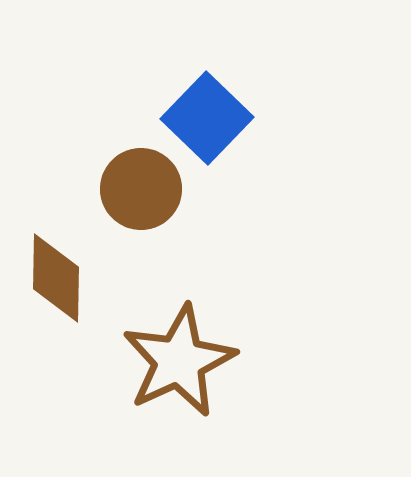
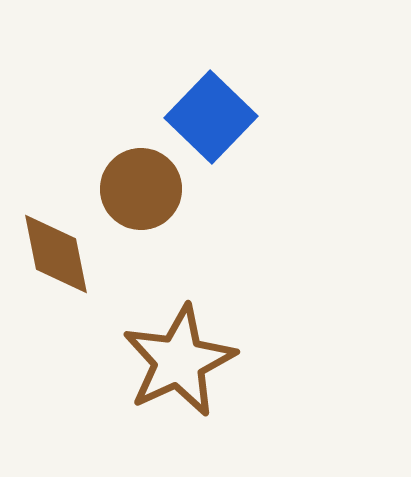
blue square: moved 4 px right, 1 px up
brown diamond: moved 24 px up; rotated 12 degrees counterclockwise
